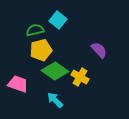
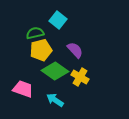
green semicircle: moved 3 px down
purple semicircle: moved 24 px left
pink trapezoid: moved 5 px right, 5 px down
cyan arrow: rotated 12 degrees counterclockwise
